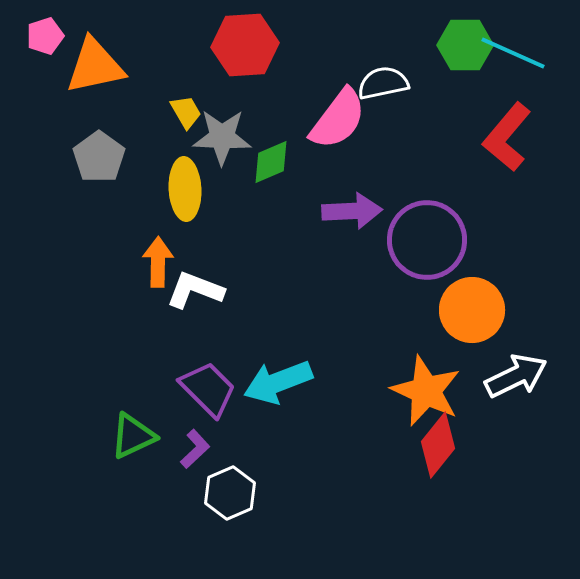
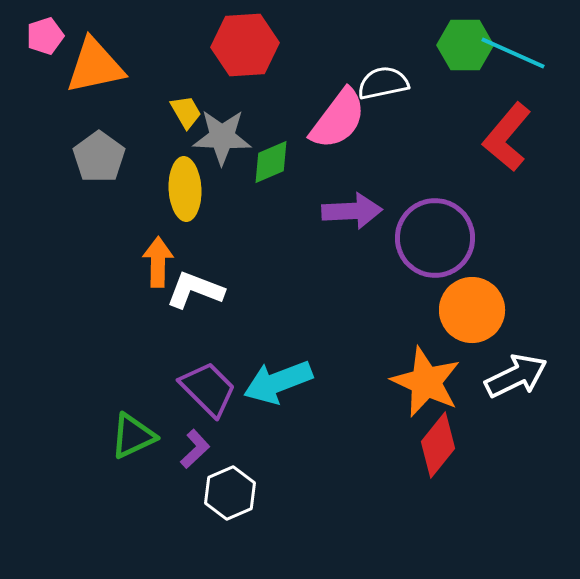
purple circle: moved 8 px right, 2 px up
orange star: moved 9 px up
